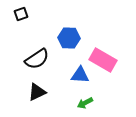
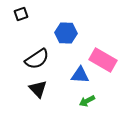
blue hexagon: moved 3 px left, 5 px up
black triangle: moved 1 px right, 3 px up; rotated 48 degrees counterclockwise
green arrow: moved 2 px right, 2 px up
